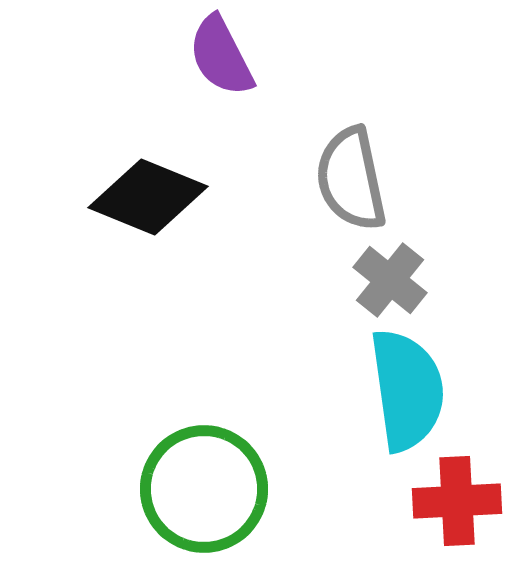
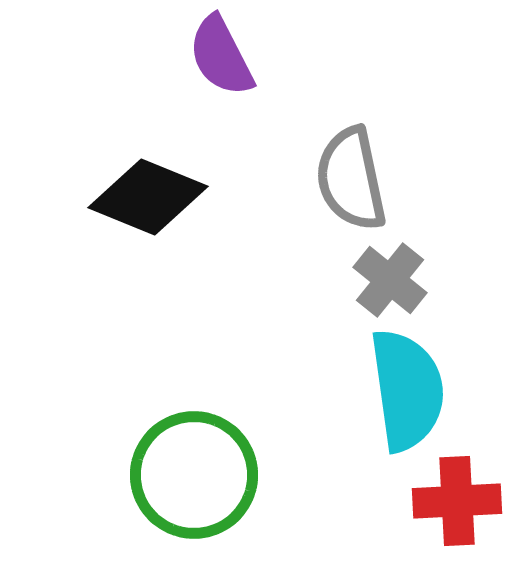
green circle: moved 10 px left, 14 px up
